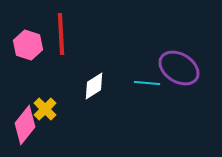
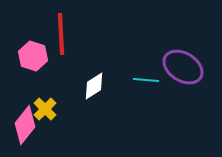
pink hexagon: moved 5 px right, 11 px down
purple ellipse: moved 4 px right, 1 px up
cyan line: moved 1 px left, 3 px up
